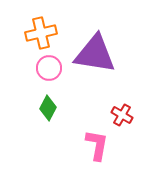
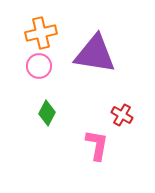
pink circle: moved 10 px left, 2 px up
green diamond: moved 1 px left, 5 px down
